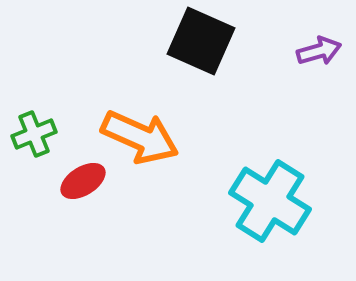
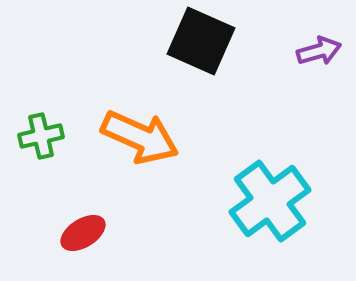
green cross: moved 7 px right, 2 px down; rotated 9 degrees clockwise
red ellipse: moved 52 px down
cyan cross: rotated 22 degrees clockwise
